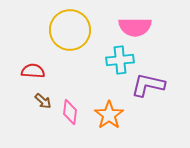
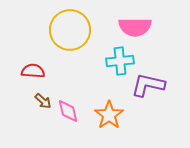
cyan cross: moved 1 px down
pink diamond: moved 2 px left, 1 px up; rotated 20 degrees counterclockwise
